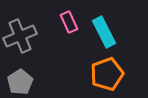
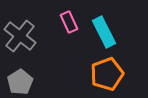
gray cross: rotated 28 degrees counterclockwise
